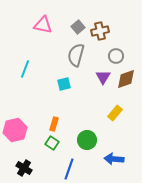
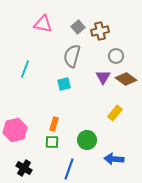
pink triangle: moved 1 px up
gray semicircle: moved 4 px left, 1 px down
brown diamond: rotated 55 degrees clockwise
green square: moved 1 px up; rotated 32 degrees counterclockwise
